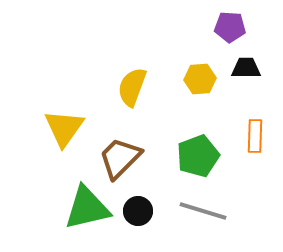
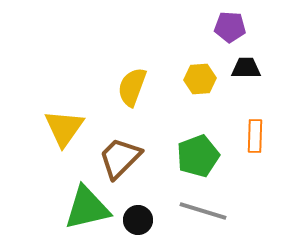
black circle: moved 9 px down
